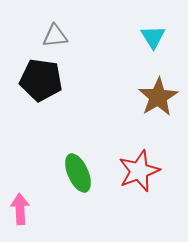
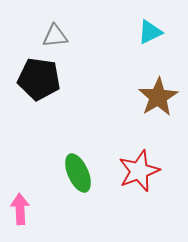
cyan triangle: moved 3 px left, 5 px up; rotated 36 degrees clockwise
black pentagon: moved 2 px left, 1 px up
